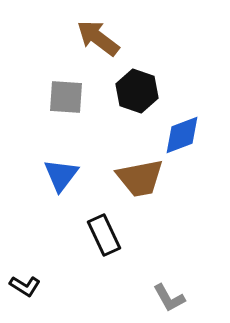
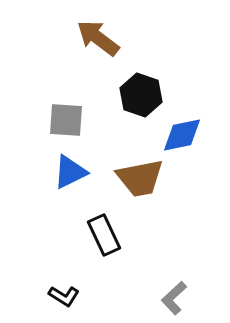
black hexagon: moved 4 px right, 4 px down
gray square: moved 23 px down
blue diamond: rotated 9 degrees clockwise
blue triangle: moved 9 px right, 3 px up; rotated 27 degrees clockwise
black L-shape: moved 39 px right, 10 px down
gray L-shape: moved 5 px right; rotated 76 degrees clockwise
